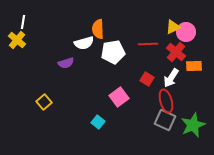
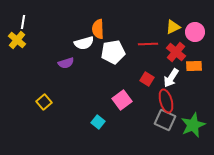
pink circle: moved 9 px right
pink square: moved 3 px right, 3 px down
